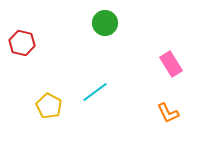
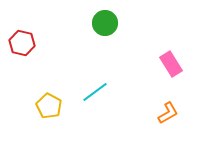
orange L-shape: rotated 95 degrees counterclockwise
